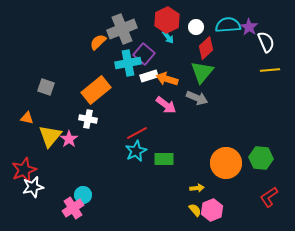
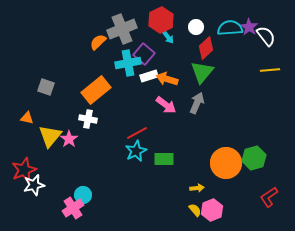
red hexagon: moved 6 px left
cyan semicircle: moved 2 px right, 3 px down
white semicircle: moved 6 px up; rotated 15 degrees counterclockwise
gray arrow: moved 5 px down; rotated 90 degrees counterclockwise
green hexagon: moved 7 px left; rotated 20 degrees counterclockwise
white star: moved 1 px right, 2 px up
